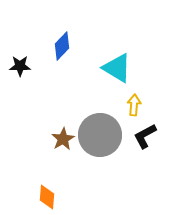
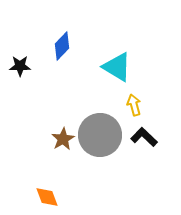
cyan triangle: moved 1 px up
yellow arrow: rotated 20 degrees counterclockwise
black L-shape: moved 1 px left, 1 px down; rotated 72 degrees clockwise
orange diamond: rotated 25 degrees counterclockwise
